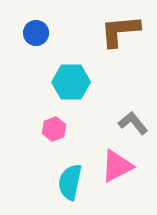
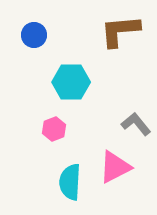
blue circle: moved 2 px left, 2 px down
gray L-shape: moved 3 px right, 1 px down
pink triangle: moved 2 px left, 1 px down
cyan semicircle: rotated 9 degrees counterclockwise
